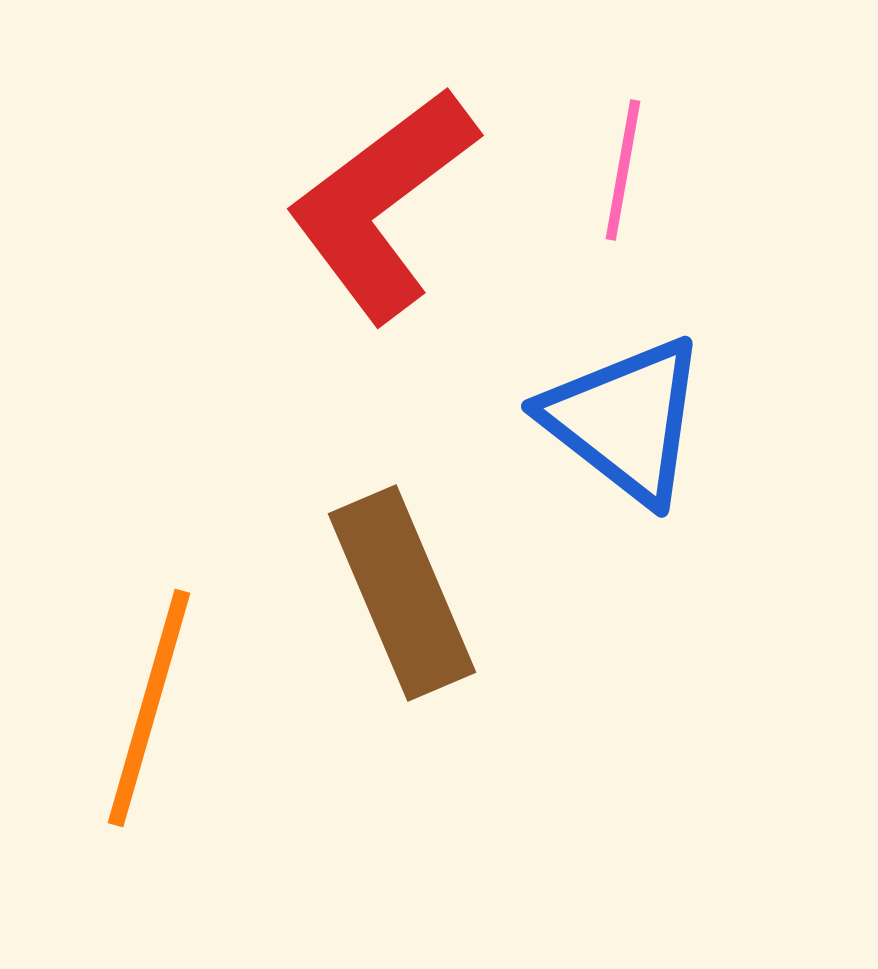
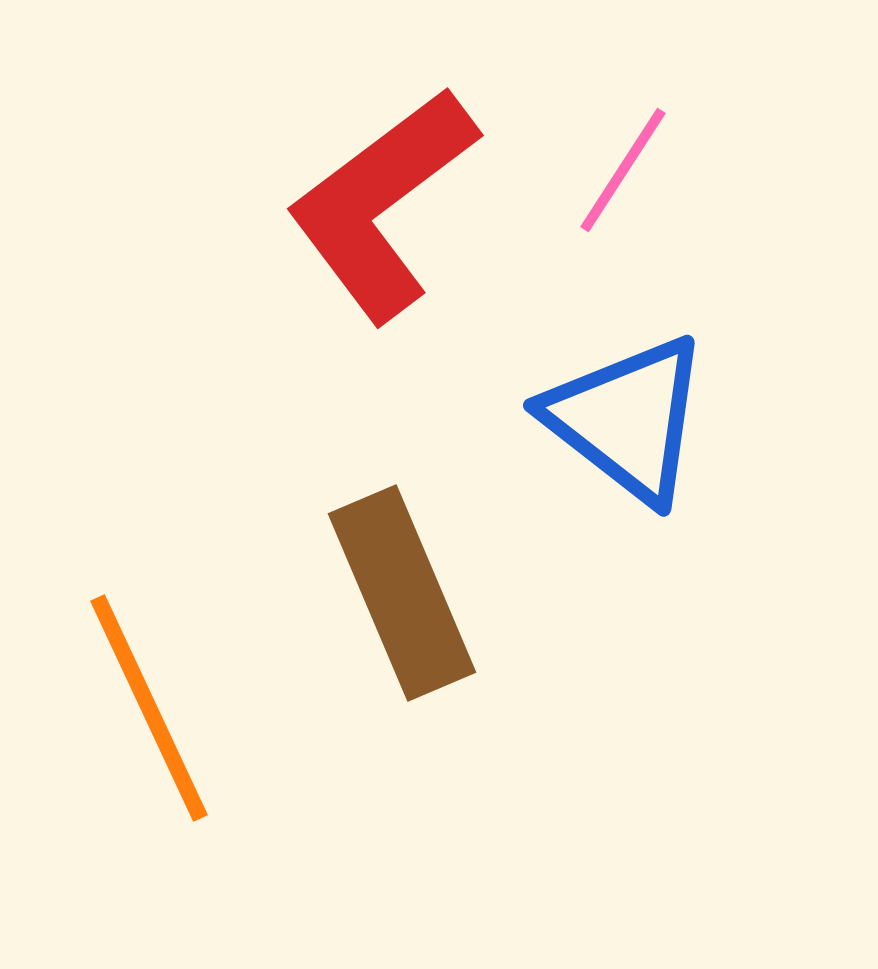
pink line: rotated 23 degrees clockwise
blue triangle: moved 2 px right, 1 px up
orange line: rotated 41 degrees counterclockwise
